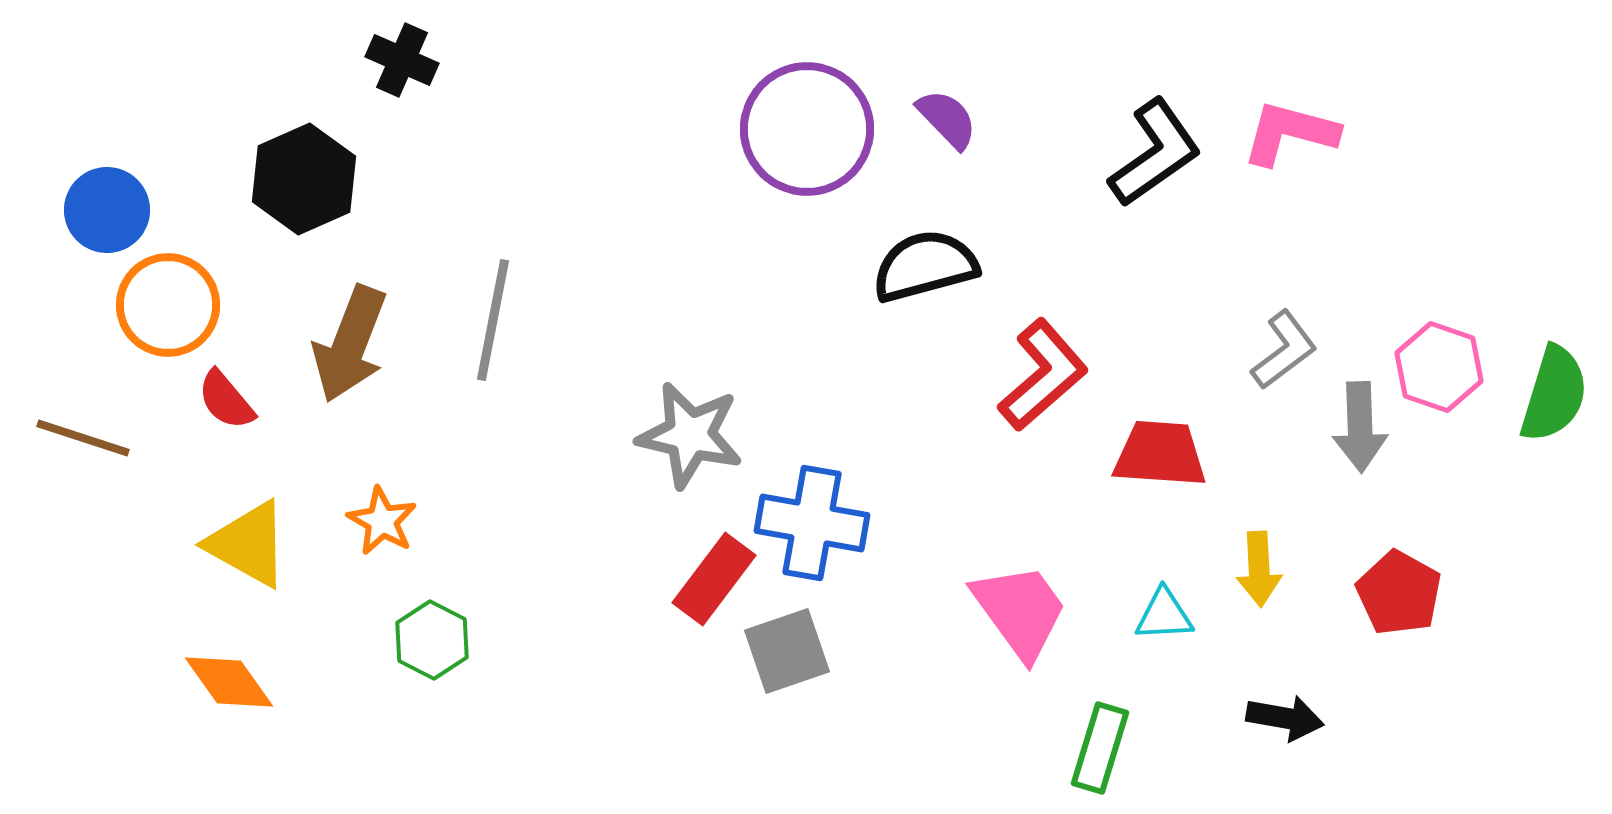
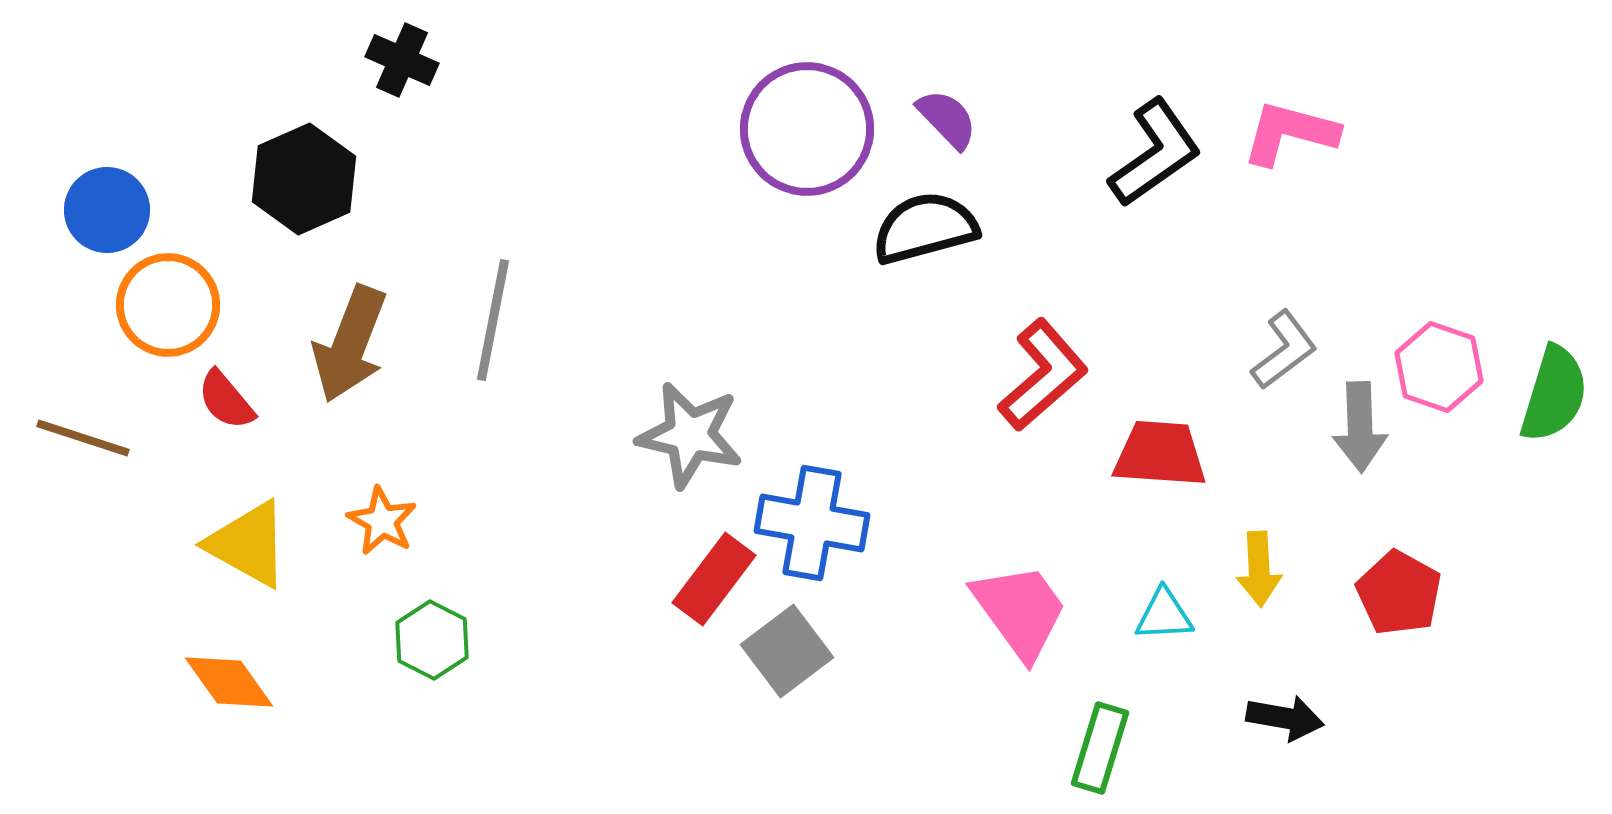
black semicircle: moved 38 px up
gray square: rotated 18 degrees counterclockwise
